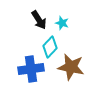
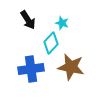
black arrow: moved 11 px left
cyan diamond: moved 1 px right, 4 px up
